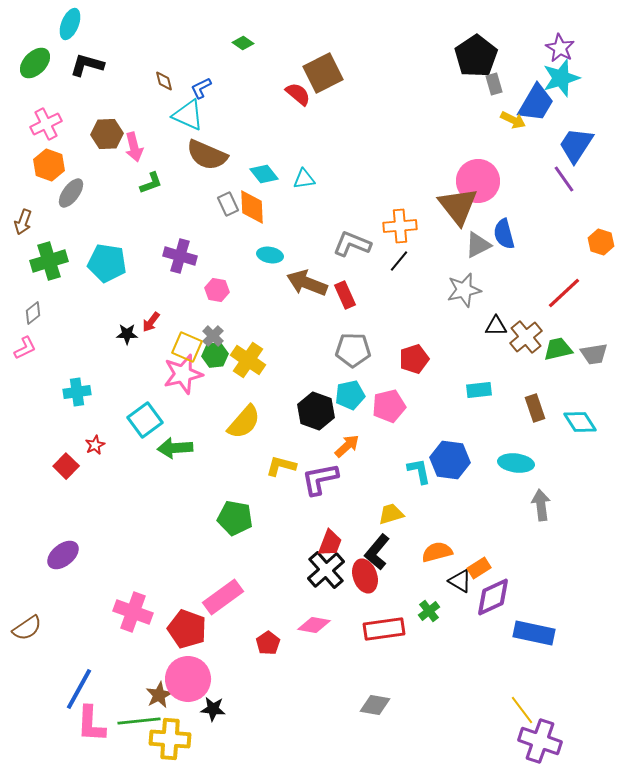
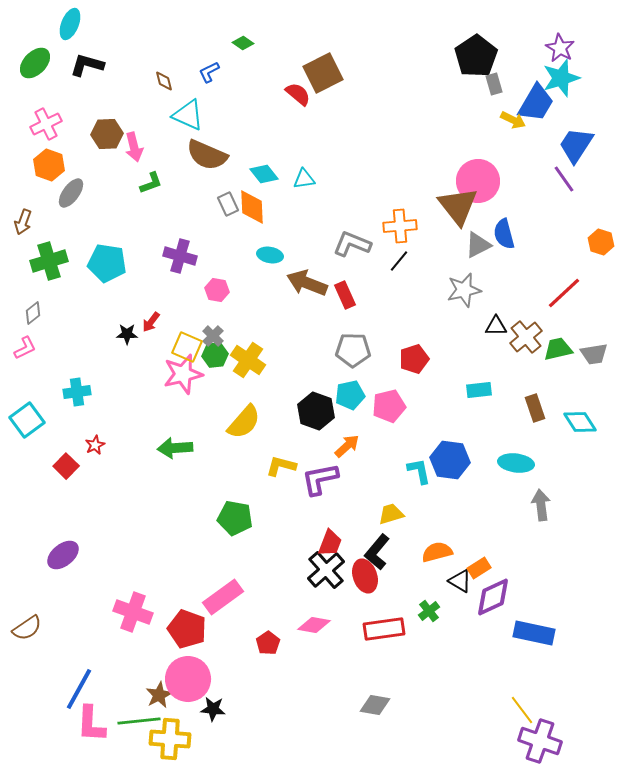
blue L-shape at (201, 88): moved 8 px right, 16 px up
cyan square at (145, 420): moved 118 px left
